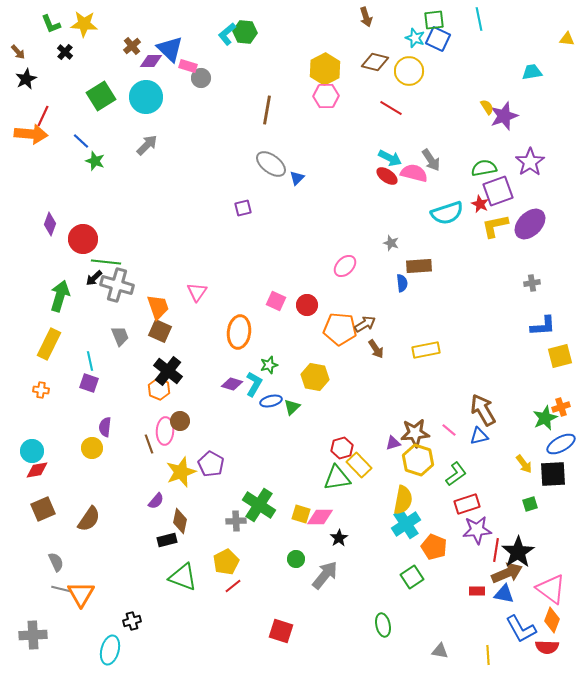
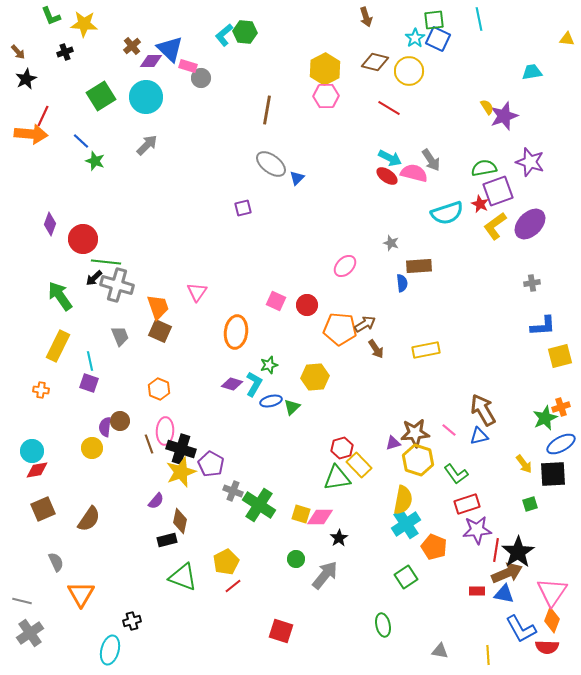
green L-shape at (51, 24): moved 8 px up
cyan L-shape at (227, 34): moved 3 px left, 1 px down
cyan star at (415, 38): rotated 18 degrees clockwise
black cross at (65, 52): rotated 28 degrees clockwise
red line at (391, 108): moved 2 px left
purple star at (530, 162): rotated 20 degrees counterclockwise
yellow L-shape at (495, 226): rotated 24 degrees counterclockwise
green arrow at (60, 296): rotated 52 degrees counterclockwise
orange ellipse at (239, 332): moved 3 px left
yellow rectangle at (49, 344): moved 9 px right, 2 px down
black cross at (168, 371): moved 13 px right, 78 px down; rotated 20 degrees counterclockwise
yellow hexagon at (315, 377): rotated 16 degrees counterclockwise
brown circle at (180, 421): moved 60 px left
green L-shape at (456, 474): rotated 90 degrees clockwise
gray cross at (236, 521): moved 3 px left, 30 px up; rotated 24 degrees clockwise
green square at (412, 577): moved 6 px left
gray line at (61, 589): moved 39 px left, 12 px down
pink triangle at (551, 589): moved 1 px right, 3 px down; rotated 28 degrees clockwise
gray cross at (33, 635): moved 3 px left, 2 px up; rotated 32 degrees counterclockwise
